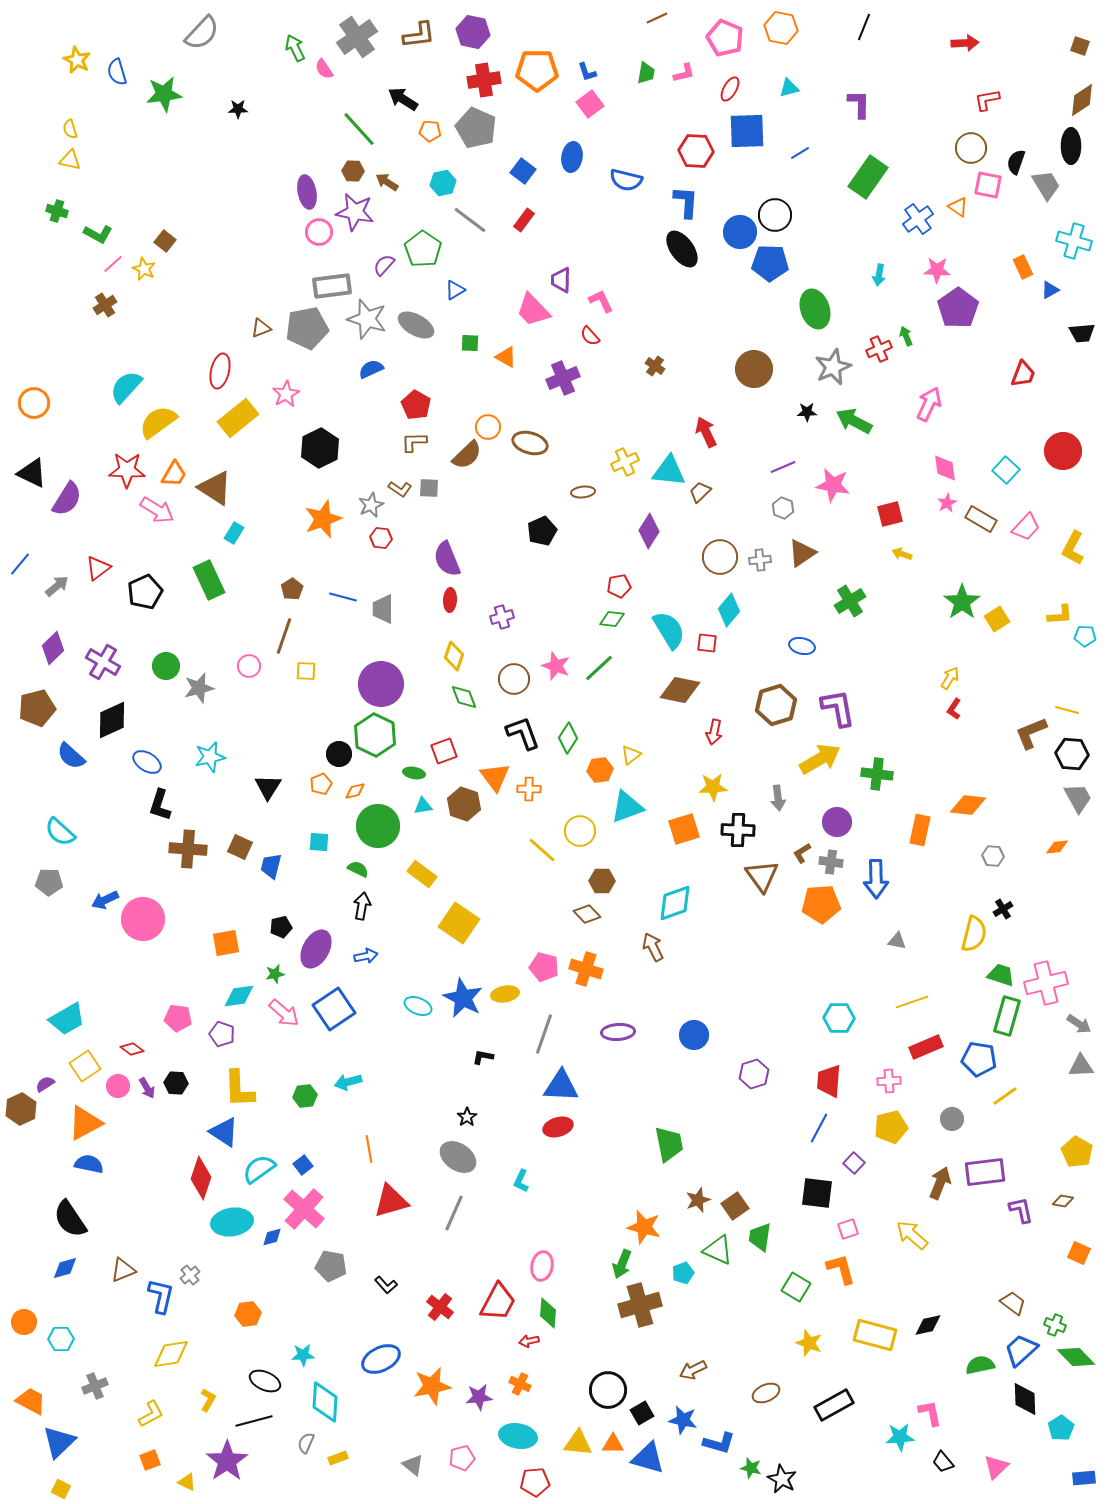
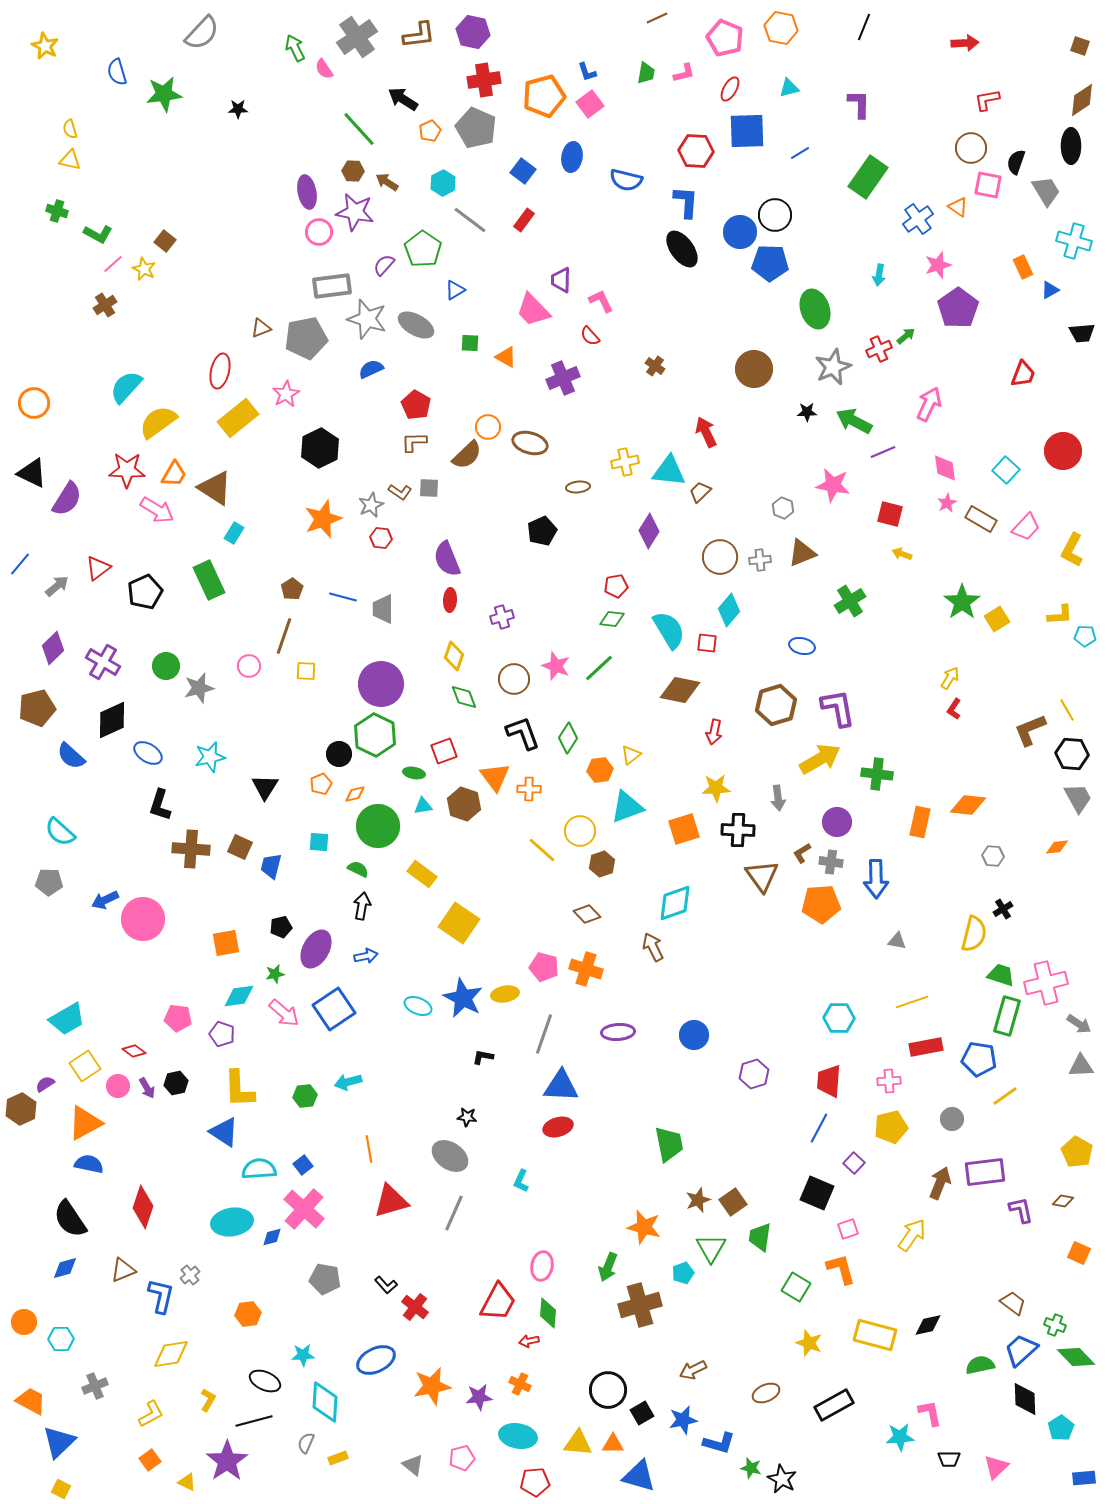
yellow star at (77, 60): moved 32 px left, 14 px up
orange pentagon at (537, 70): moved 7 px right, 26 px down; rotated 15 degrees counterclockwise
orange pentagon at (430, 131): rotated 30 degrees counterclockwise
cyan hexagon at (443, 183): rotated 15 degrees counterclockwise
gray trapezoid at (1046, 185): moved 6 px down
pink star at (937, 270): moved 1 px right, 5 px up; rotated 20 degrees counterclockwise
gray pentagon at (307, 328): moved 1 px left, 10 px down
green arrow at (906, 336): rotated 72 degrees clockwise
yellow cross at (625, 462): rotated 12 degrees clockwise
purple line at (783, 467): moved 100 px right, 15 px up
brown L-shape at (400, 489): moved 3 px down
brown ellipse at (583, 492): moved 5 px left, 5 px up
red square at (890, 514): rotated 28 degrees clockwise
yellow L-shape at (1073, 548): moved 1 px left, 2 px down
brown triangle at (802, 553): rotated 12 degrees clockwise
red pentagon at (619, 586): moved 3 px left
yellow line at (1067, 710): rotated 45 degrees clockwise
brown L-shape at (1031, 733): moved 1 px left, 3 px up
blue ellipse at (147, 762): moved 1 px right, 9 px up
black triangle at (268, 787): moved 3 px left
yellow star at (713, 787): moved 3 px right, 1 px down
orange diamond at (355, 791): moved 3 px down
orange rectangle at (920, 830): moved 8 px up
brown cross at (188, 849): moved 3 px right
brown hexagon at (602, 881): moved 17 px up; rotated 20 degrees counterclockwise
red rectangle at (926, 1047): rotated 12 degrees clockwise
red diamond at (132, 1049): moved 2 px right, 2 px down
black hexagon at (176, 1083): rotated 15 degrees counterclockwise
black star at (467, 1117): rotated 30 degrees counterclockwise
gray ellipse at (458, 1157): moved 8 px left, 1 px up
cyan semicircle at (259, 1169): rotated 32 degrees clockwise
red diamond at (201, 1178): moved 58 px left, 29 px down
black square at (817, 1193): rotated 16 degrees clockwise
brown square at (735, 1206): moved 2 px left, 4 px up
yellow arrow at (912, 1235): rotated 84 degrees clockwise
green triangle at (718, 1250): moved 7 px left, 2 px up; rotated 36 degrees clockwise
green arrow at (622, 1264): moved 14 px left, 3 px down
gray pentagon at (331, 1266): moved 6 px left, 13 px down
red cross at (440, 1307): moved 25 px left
blue ellipse at (381, 1359): moved 5 px left, 1 px down
blue star at (683, 1420): rotated 24 degrees counterclockwise
blue triangle at (648, 1458): moved 9 px left, 18 px down
orange square at (150, 1460): rotated 15 degrees counterclockwise
black trapezoid at (943, 1462): moved 6 px right, 3 px up; rotated 50 degrees counterclockwise
